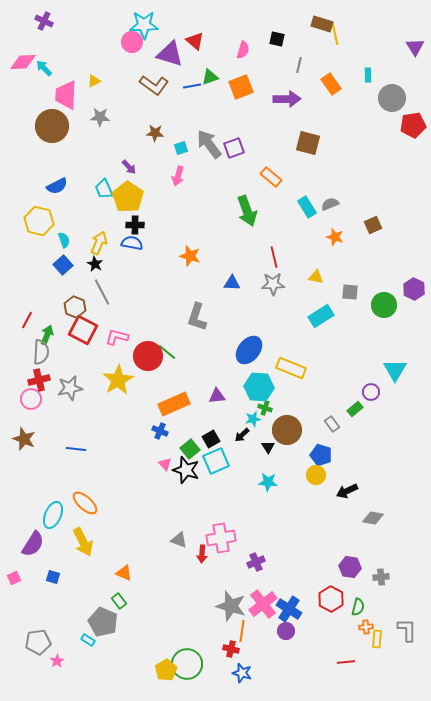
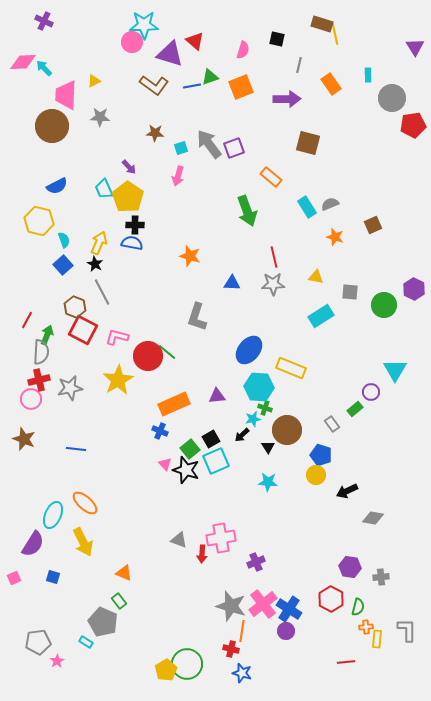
cyan rectangle at (88, 640): moved 2 px left, 2 px down
